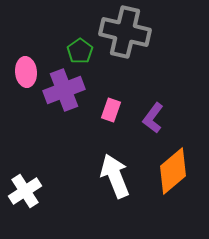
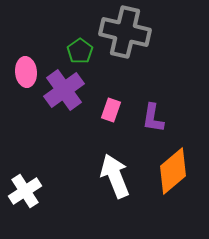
purple cross: rotated 15 degrees counterclockwise
purple L-shape: rotated 28 degrees counterclockwise
